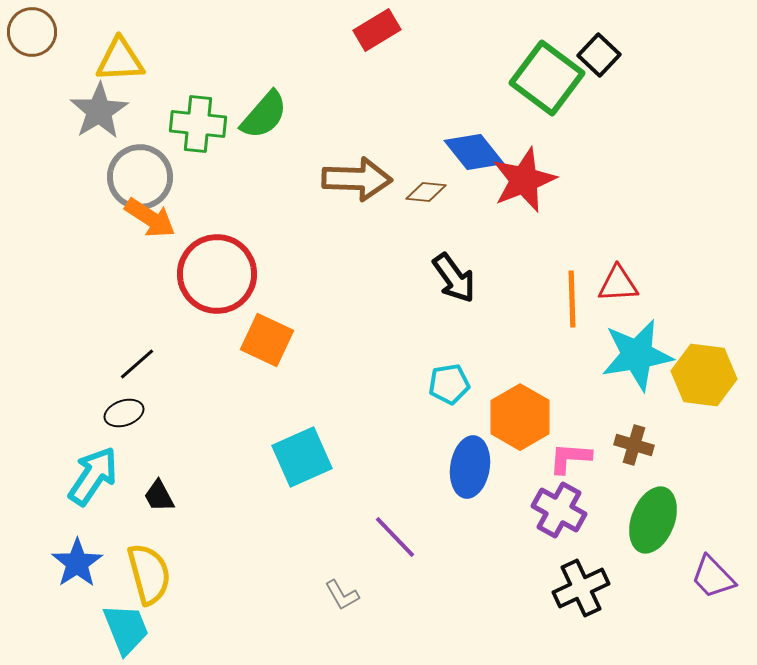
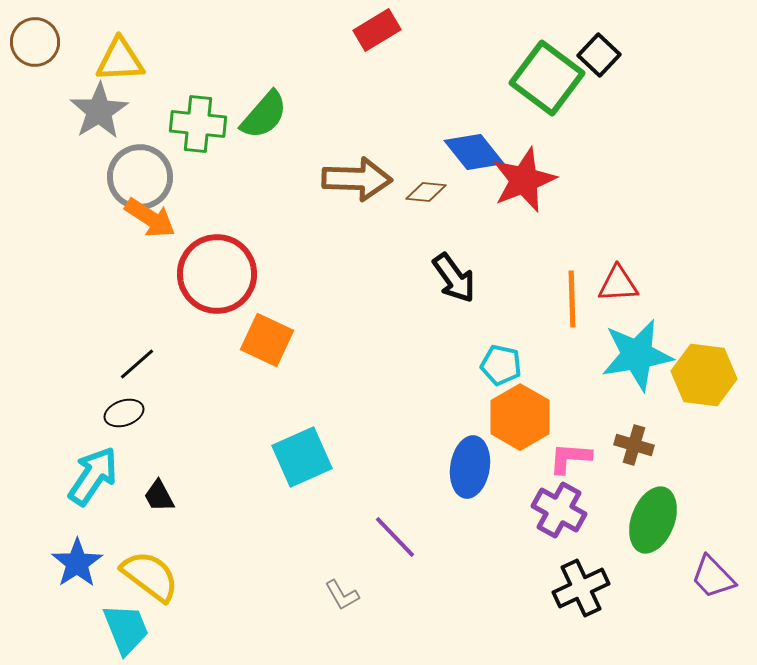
brown circle: moved 3 px right, 10 px down
cyan pentagon: moved 52 px right, 19 px up; rotated 21 degrees clockwise
yellow semicircle: moved 1 px right, 2 px down; rotated 38 degrees counterclockwise
